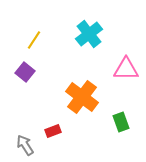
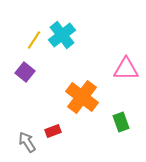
cyan cross: moved 27 px left, 1 px down
gray arrow: moved 2 px right, 3 px up
